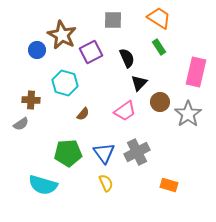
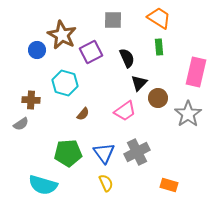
green rectangle: rotated 28 degrees clockwise
brown circle: moved 2 px left, 4 px up
